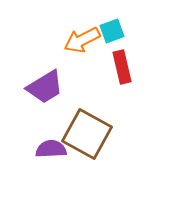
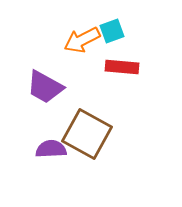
red rectangle: rotated 72 degrees counterclockwise
purple trapezoid: rotated 60 degrees clockwise
